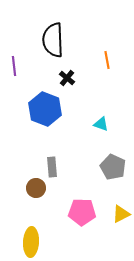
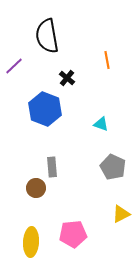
black semicircle: moved 6 px left, 4 px up; rotated 8 degrees counterclockwise
purple line: rotated 54 degrees clockwise
pink pentagon: moved 9 px left, 22 px down; rotated 8 degrees counterclockwise
